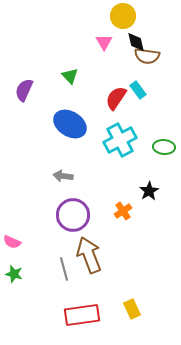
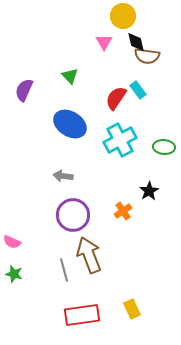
gray line: moved 1 px down
